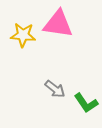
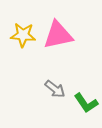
pink triangle: moved 11 px down; rotated 20 degrees counterclockwise
